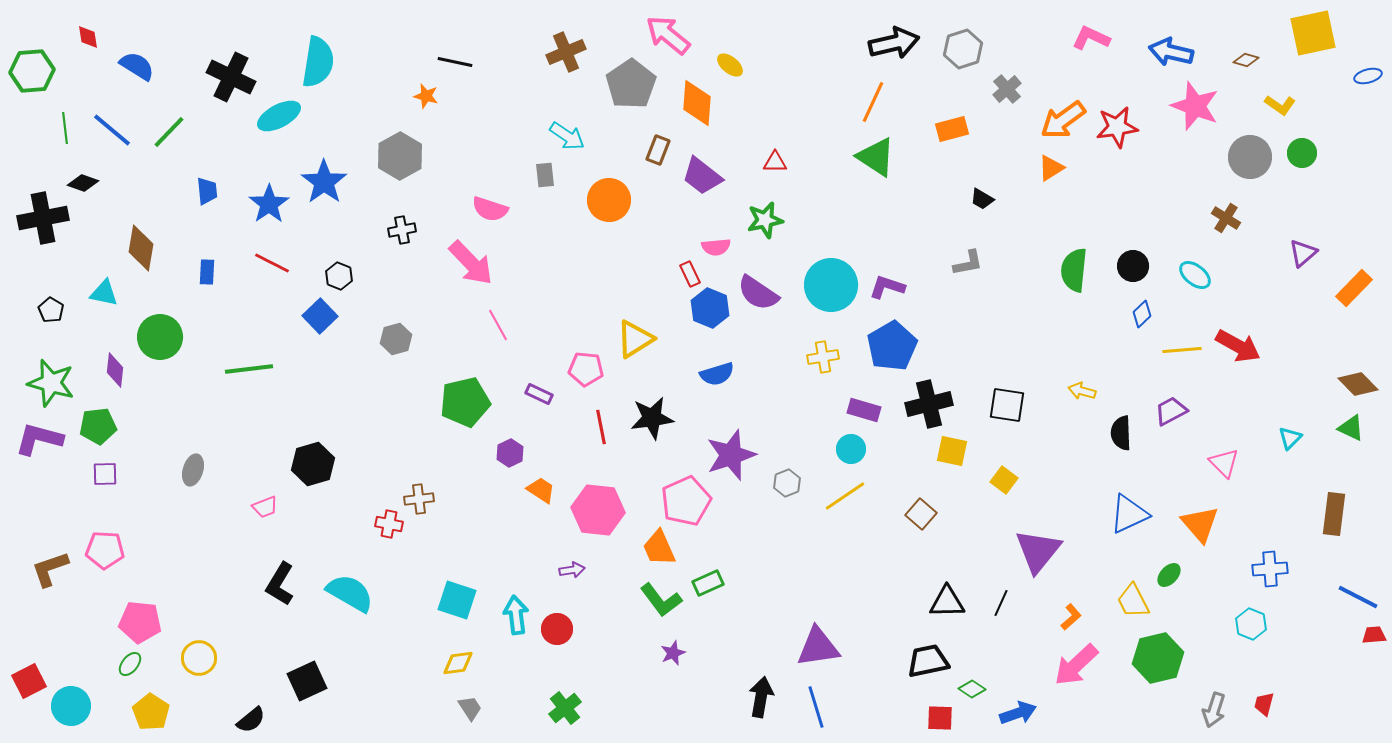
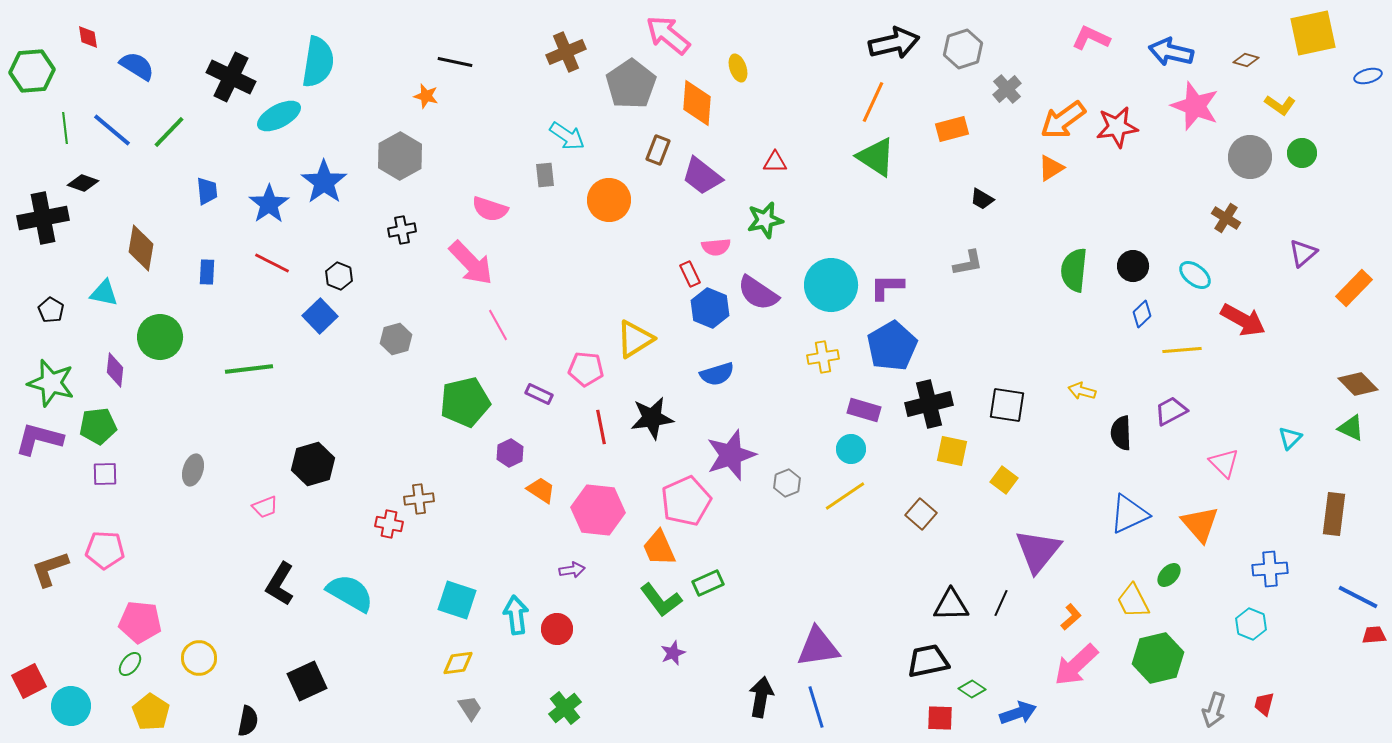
yellow ellipse at (730, 65): moved 8 px right, 3 px down; rotated 32 degrees clockwise
purple L-shape at (887, 287): rotated 18 degrees counterclockwise
red arrow at (1238, 346): moved 5 px right, 26 px up
black triangle at (947, 602): moved 4 px right, 3 px down
black semicircle at (251, 720): moved 3 px left, 1 px down; rotated 40 degrees counterclockwise
